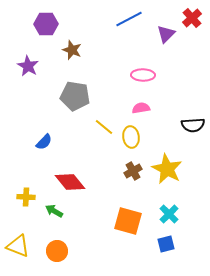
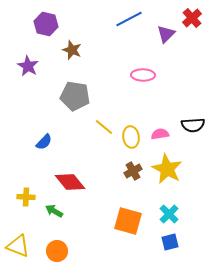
purple hexagon: rotated 15 degrees clockwise
pink semicircle: moved 19 px right, 26 px down
blue square: moved 4 px right, 2 px up
